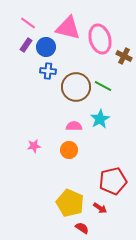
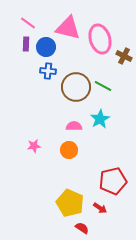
purple rectangle: moved 1 px up; rotated 32 degrees counterclockwise
